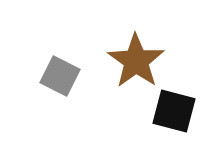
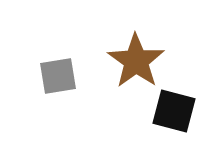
gray square: moved 2 px left; rotated 36 degrees counterclockwise
